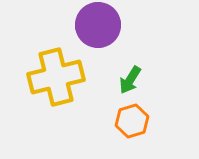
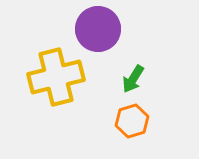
purple circle: moved 4 px down
green arrow: moved 3 px right, 1 px up
